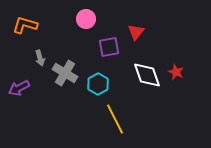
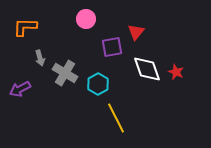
orange L-shape: moved 2 px down; rotated 15 degrees counterclockwise
purple square: moved 3 px right
white diamond: moved 6 px up
purple arrow: moved 1 px right, 1 px down
yellow line: moved 1 px right, 1 px up
